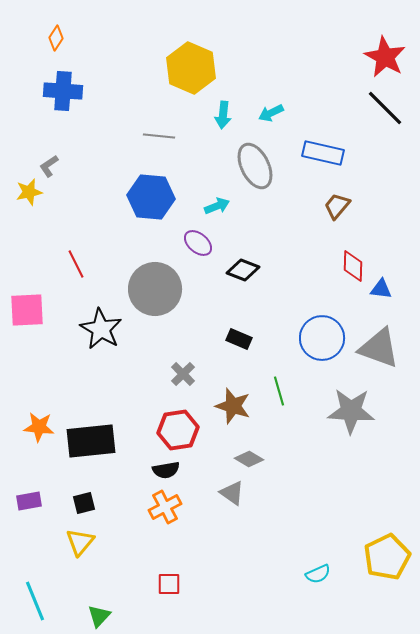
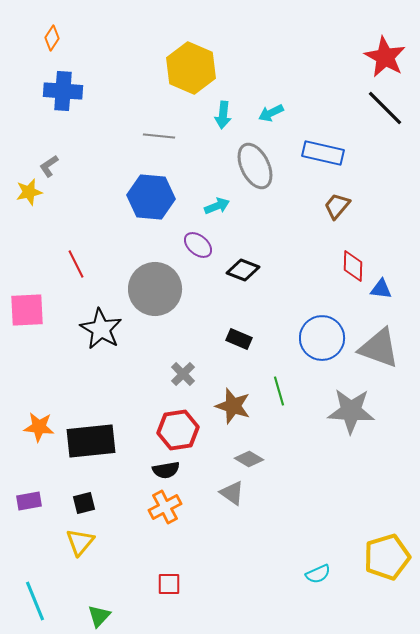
orange diamond at (56, 38): moved 4 px left
purple ellipse at (198, 243): moved 2 px down
yellow pentagon at (387, 557): rotated 9 degrees clockwise
